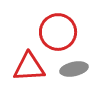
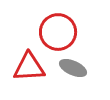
gray ellipse: moved 1 px left, 1 px up; rotated 36 degrees clockwise
